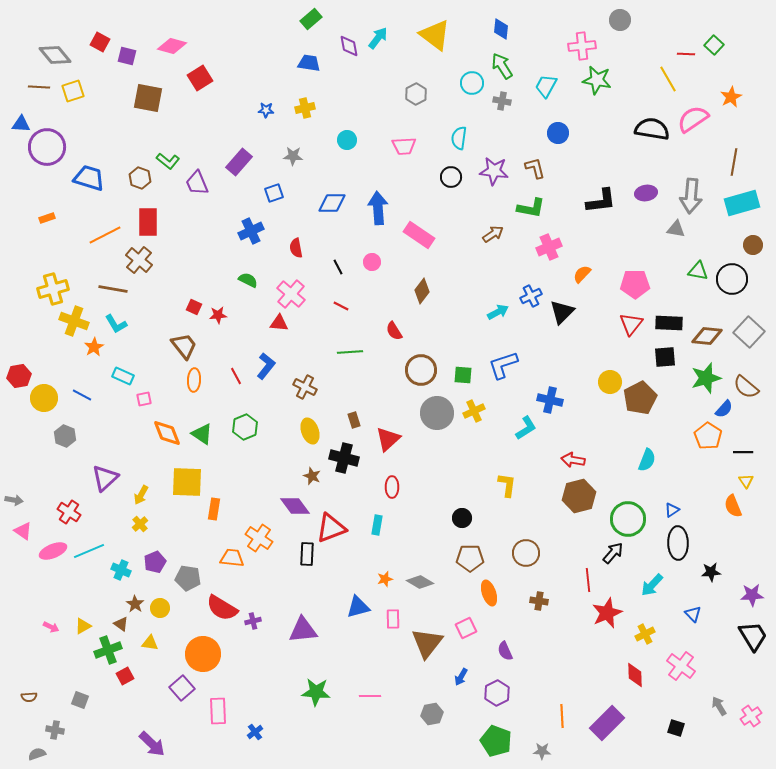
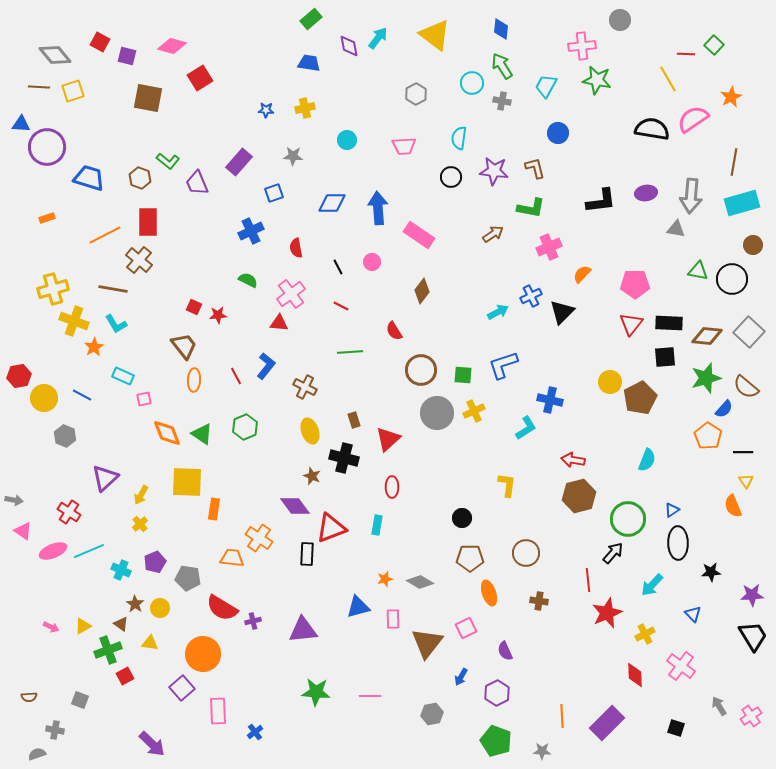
pink cross at (291, 294): rotated 12 degrees clockwise
